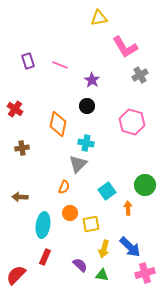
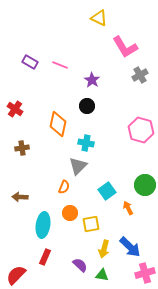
yellow triangle: rotated 36 degrees clockwise
purple rectangle: moved 2 px right, 1 px down; rotated 42 degrees counterclockwise
pink hexagon: moved 9 px right, 8 px down
gray triangle: moved 2 px down
orange arrow: rotated 24 degrees counterclockwise
